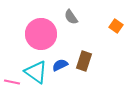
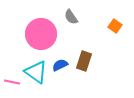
orange square: moved 1 px left
